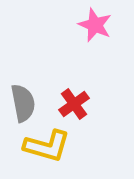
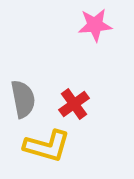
pink star: rotated 28 degrees counterclockwise
gray semicircle: moved 4 px up
